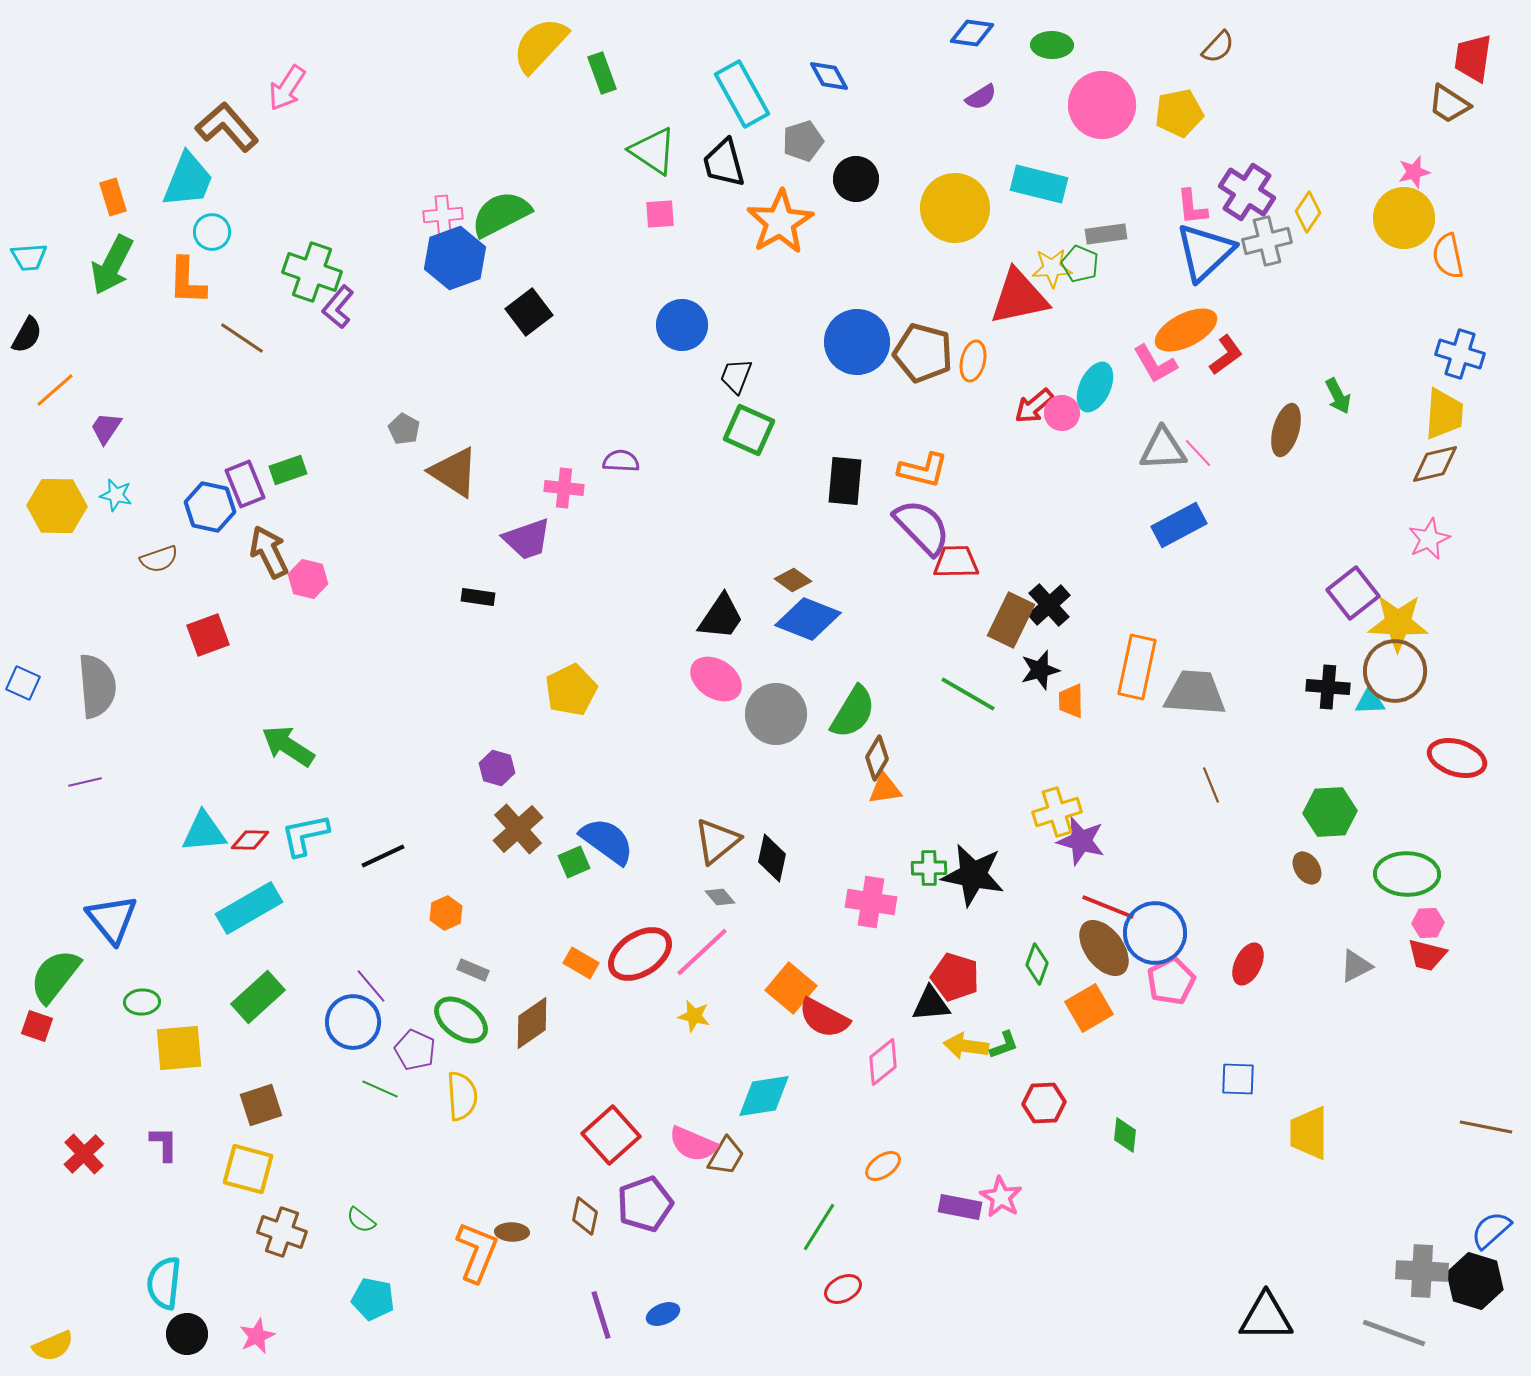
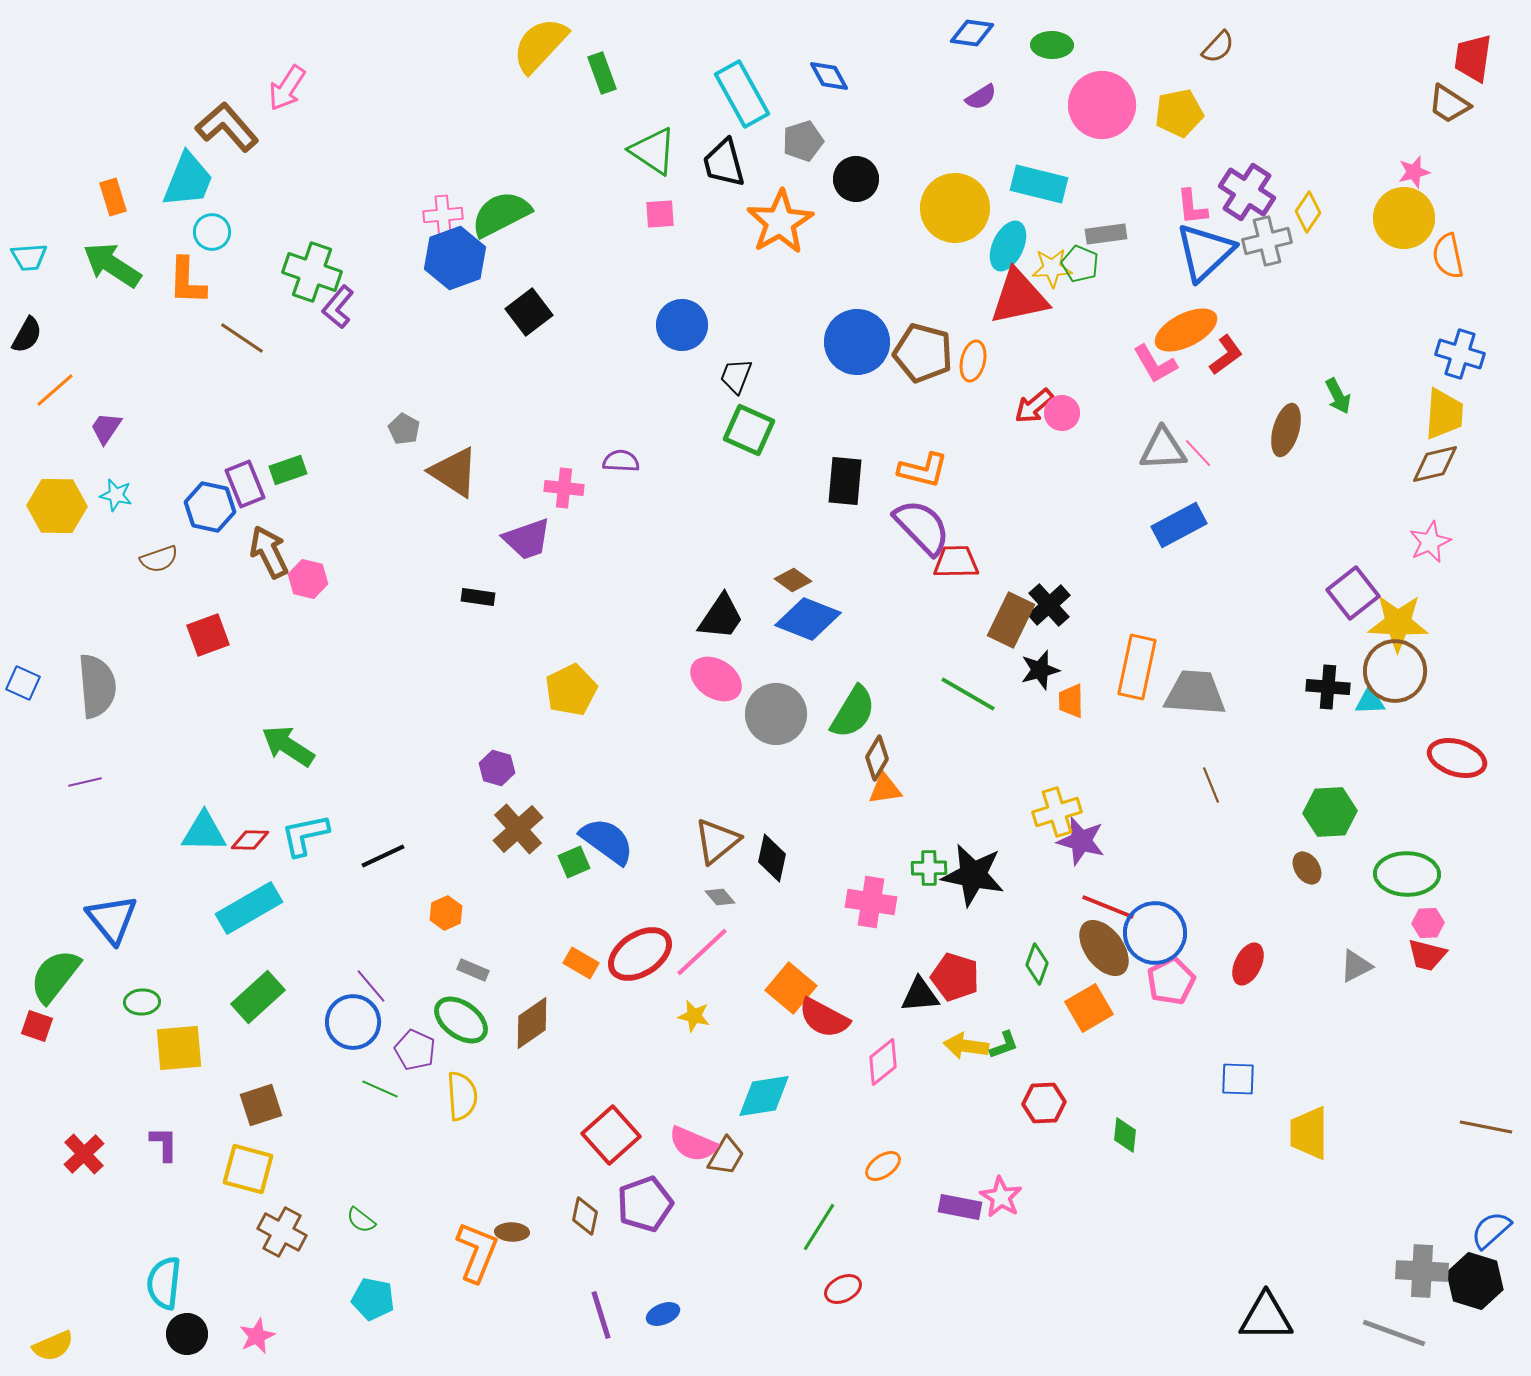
green arrow at (112, 265): rotated 96 degrees clockwise
cyan ellipse at (1095, 387): moved 87 px left, 141 px up
pink star at (1429, 539): moved 1 px right, 3 px down
cyan triangle at (204, 832): rotated 6 degrees clockwise
black triangle at (931, 1004): moved 11 px left, 9 px up
brown cross at (282, 1232): rotated 9 degrees clockwise
